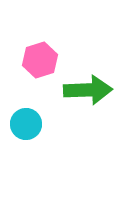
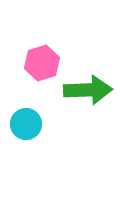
pink hexagon: moved 2 px right, 3 px down
